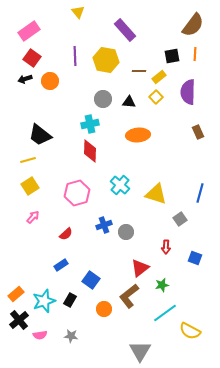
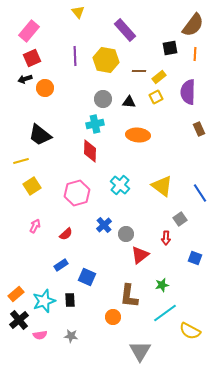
pink rectangle at (29, 31): rotated 15 degrees counterclockwise
black square at (172, 56): moved 2 px left, 8 px up
red square at (32, 58): rotated 30 degrees clockwise
orange circle at (50, 81): moved 5 px left, 7 px down
yellow square at (156, 97): rotated 16 degrees clockwise
cyan cross at (90, 124): moved 5 px right
brown rectangle at (198, 132): moved 1 px right, 3 px up
orange ellipse at (138, 135): rotated 10 degrees clockwise
yellow line at (28, 160): moved 7 px left, 1 px down
yellow square at (30, 186): moved 2 px right
blue line at (200, 193): rotated 48 degrees counterclockwise
yellow triangle at (156, 194): moved 6 px right, 8 px up; rotated 20 degrees clockwise
pink arrow at (33, 217): moved 2 px right, 9 px down; rotated 16 degrees counterclockwise
blue cross at (104, 225): rotated 21 degrees counterclockwise
gray circle at (126, 232): moved 2 px down
red arrow at (166, 247): moved 9 px up
red triangle at (140, 268): moved 13 px up
blue square at (91, 280): moved 4 px left, 3 px up; rotated 12 degrees counterclockwise
brown L-shape at (129, 296): rotated 45 degrees counterclockwise
black rectangle at (70, 300): rotated 32 degrees counterclockwise
orange circle at (104, 309): moved 9 px right, 8 px down
